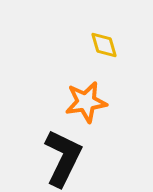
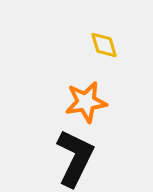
black L-shape: moved 12 px right
